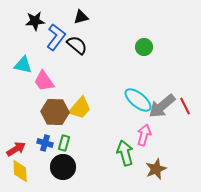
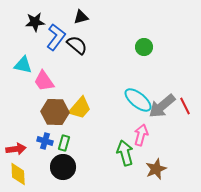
black star: moved 1 px down
pink arrow: moved 3 px left
blue cross: moved 2 px up
red arrow: rotated 24 degrees clockwise
yellow diamond: moved 2 px left, 3 px down
